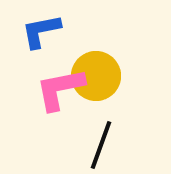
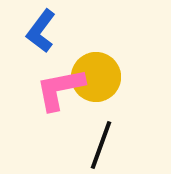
blue L-shape: rotated 42 degrees counterclockwise
yellow circle: moved 1 px down
